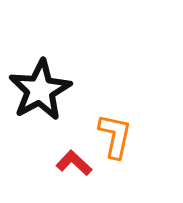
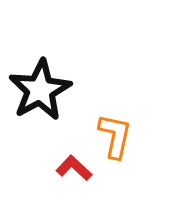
red L-shape: moved 5 px down
